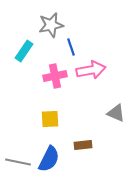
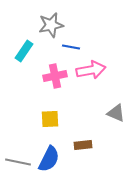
blue line: rotated 60 degrees counterclockwise
